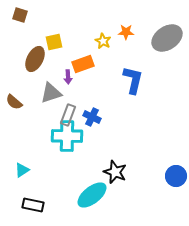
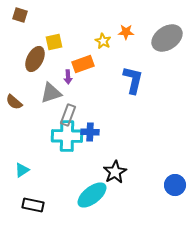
blue cross: moved 2 px left, 15 px down; rotated 24 degrees counterclockwise
black star: rotated 20 degrees clockwise
blue circle: moved 1 px left, 9 px down
